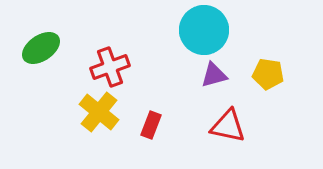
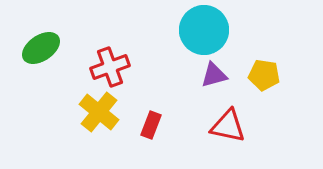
yellow pentagon: moved 4 px left, 1 px down
